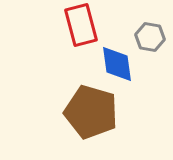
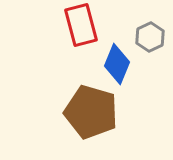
gray hexagon: rotated 24 degrees clockwise
blue diamond: rotated 30 degrees clockwise
